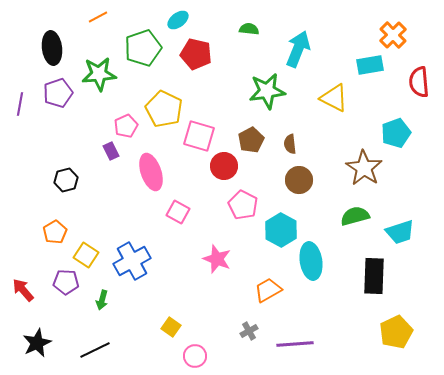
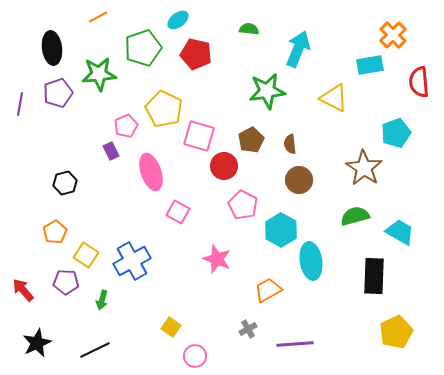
black hexagon at (66, 180): moved 1 px left, 3 px down
cyan trapezoid at (400, 232): rotated 132 degrees counterclockwise
gray cross at (249, 331): moved 1 px left, 2 px up
